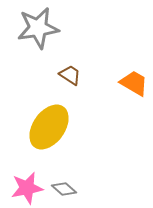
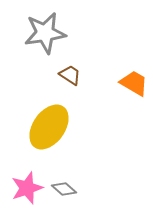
gray star: moved 7 px right, 5 px down
pink star: rotated 8 degrees counterclockwise
